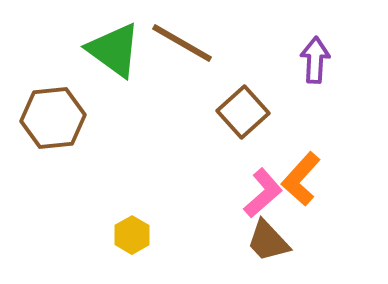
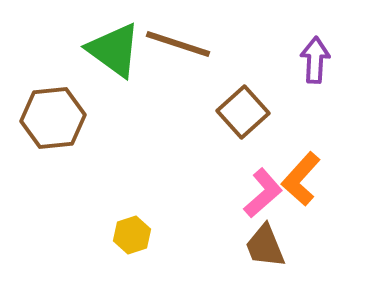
brown line: moved 4 px left, 1 px down; rotated 12 degrees counterclockwise
yellow hexagon: rotated 12 degrees clockwise
brown trapezoid: moved 3 px left, 5 px down; rotated 21 degrees clockwise
